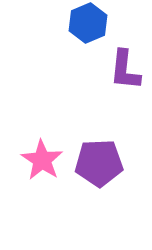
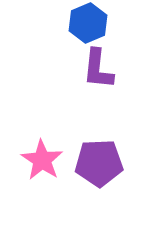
purple L-shape: moved 27 px left, 1 px up
